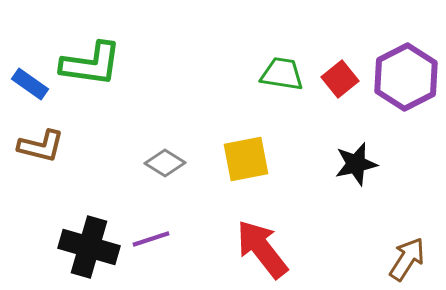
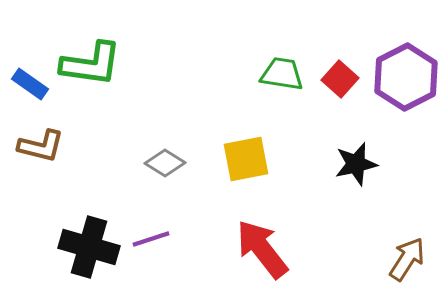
red square: rotated 9 degrees counterclockwise
